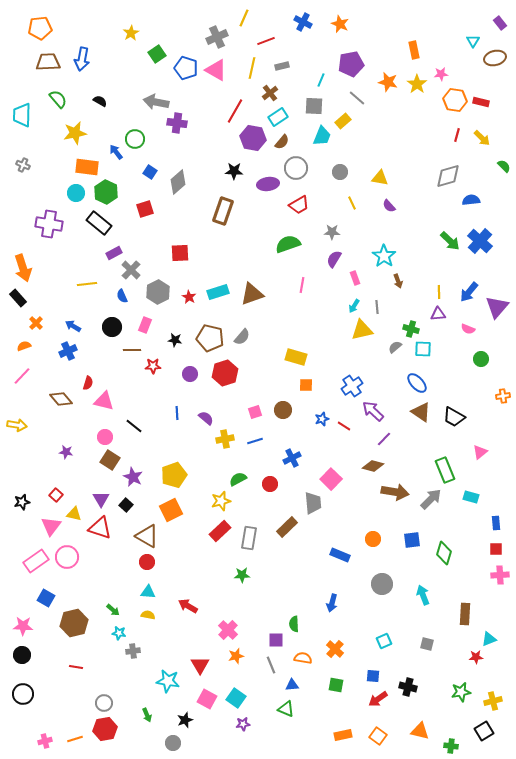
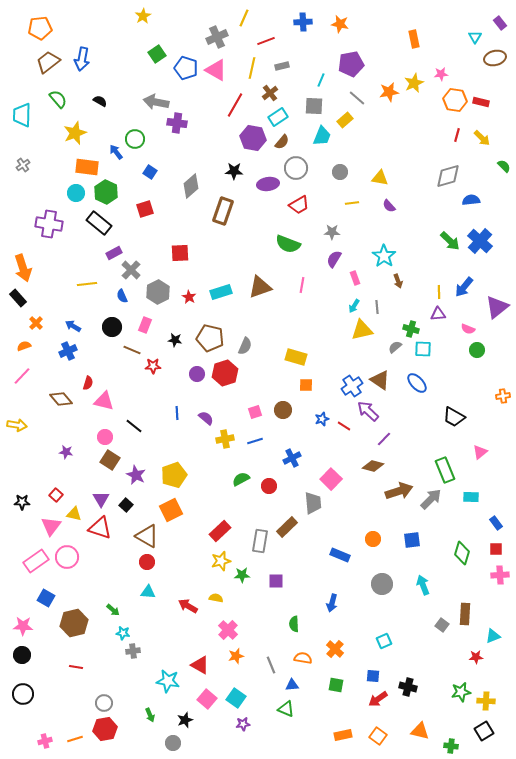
blue cross at (303, 22): rotated 30 degrees counterclockwise
orange star at (340, 24): rotated 12 degrees counterclockwise
yellow star at (131, 33): moved 12 px right, 17 px up
cyan triangle at (473, 41): moved 2 px right, 4 px up
orange rectangle at (414, 50): moved 11 px up
brown trapezoid at (48, 62): rotated 35 degrees counterclockwise
orange star at (388, 82): moved 1 px right, 10 px down; rotated 24 degrees counterclockwise
yellow star at (417, 84): moved 3 px left, 1 px up; rotated 12 degrees clockwise
red line at (235, 111): moved 6 px up
yellow rectangle at (343, 121): moved 2 px right, 1 px up
yellow star at (75, 133): rotated 10 degrees counterclockwise
gray cross at (23, 165): rotated 32 degrees clockwise
gray diamond at (178, 182): moved 13 px right, 4 px down
yellow line at (352, 203): rotated 72 degrees counterclockwise
green semicircle at (288, 244): rotated 140 degrees counterclockwise
cyan rectangle at (218, 292): moved 3 px right
blue arrow at (469, 292): moved 5 px left, 5 px up
brown triangle at (252, 294): moved 8 px right, 7 px up
purple triangle at (497, 307): rotated 10 degrees clockwise
gray semicircle at (242, 337): moved 3 px right, 9 px down; rotated 18 degrees counterclockwise
brown line at (132, 350): rotated 24 degrees clockwise
green circle at (481, 359): moved 4 px left, 9 px up
purple circle at (190, 374): moved 7 px right
purple arrow at (373, 411): moved 5 px left
brown triangle at (421, 412): moved 41 px left, 32 px up
purple star at (133, 477): moved 3 px right, 2 px up
green semicircle at (238, 479): moved 3 px right
red circle at (270, 484): moved 1 px left, 2 px down
brown arrow at (395, 492): moved 4 px right, 1 px up; rotated 28 degrees counterclockwise
cyan rectangle at (471, 497): rotated 14 degrees counterclockwise
yellow star at (221, 501): moved 60 px down
black star at (22, 502): rotated 14 degrees clockwise
blue rectangle at (496, 523): rotated 32 degrees counterclockwise
gray rectangle at (249, 538): moved 11 px right, 3 px down
green diamond at (444, 553): moved 18 px right
cyan arrow at (423, 595): moved 10 px up
yellow semicircle at (148, 615): moved 68 px right, 17 px up
cyan star at (119, 633): moved 4 px right
cyan triangle at (489, 639): moved 4 px right, 3 px up
purple square at (276, 640): moved 59 px up
gray square at (427, 644): moved 15 px right, 19 px up; rotated 24 degrees clockwise
red triangle at (200, 665): rotated 30 degrees counterclockwise
pink square at (207, 699): rotated 12 degrees clockwise
yellow cross at (493, 701): moved 7 px left; rotated 18 degrees clockwise
green arrow at (147, 715): moved 3 px right
